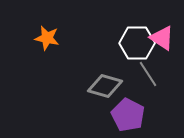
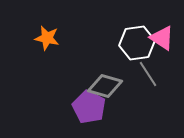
white hexagon: rotated 8 degrees counterclockwise
purple pentagon: moved 39 px left, 8 px up
